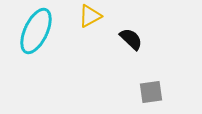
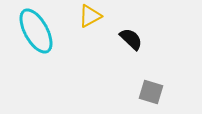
cyan ellipse: rotated 54 degrees counterclockwise
gray square: rotated 25 degrees clockwise
